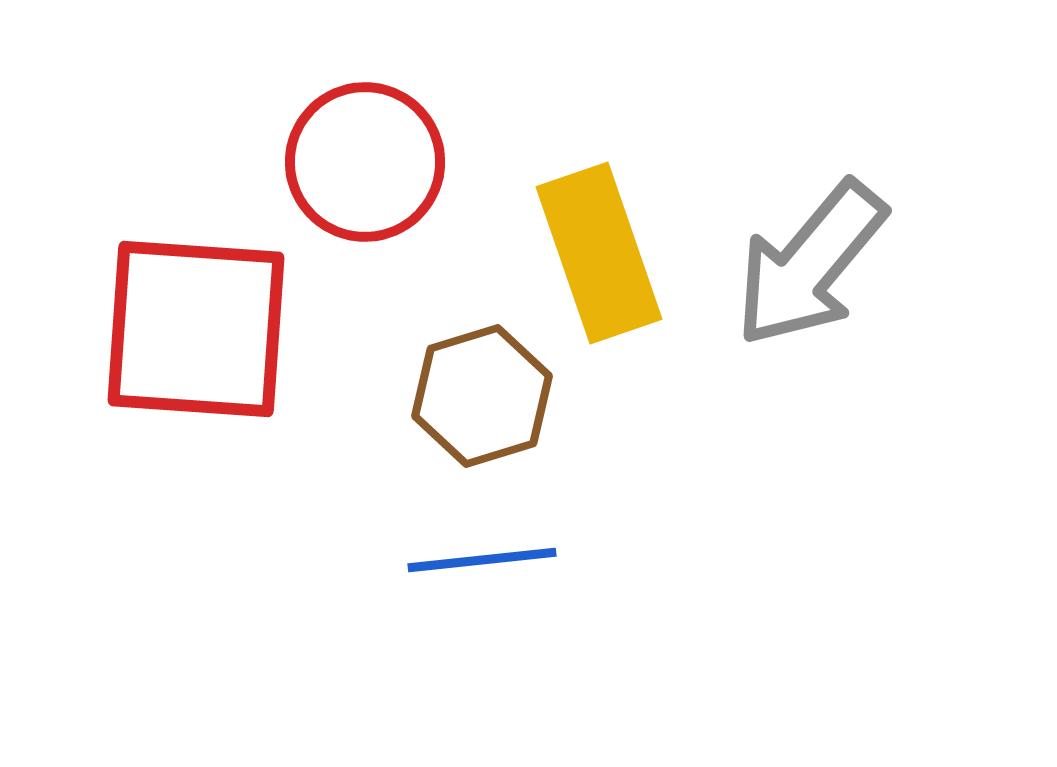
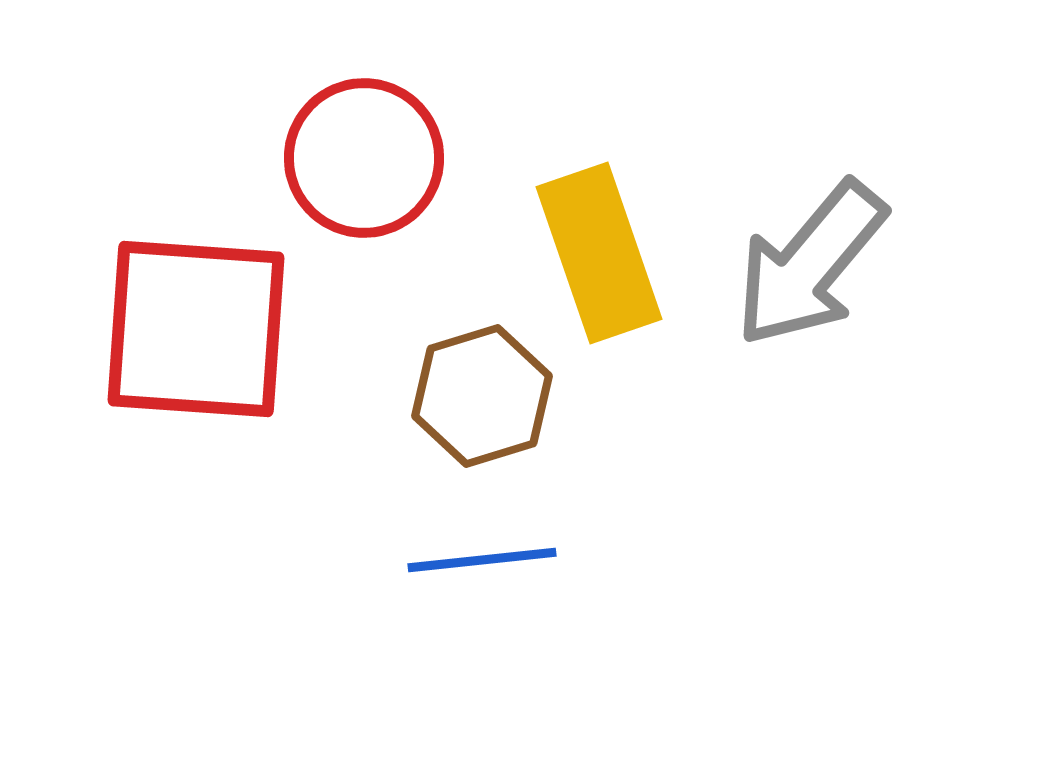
red circle: moved 1 px left, 4 px up
